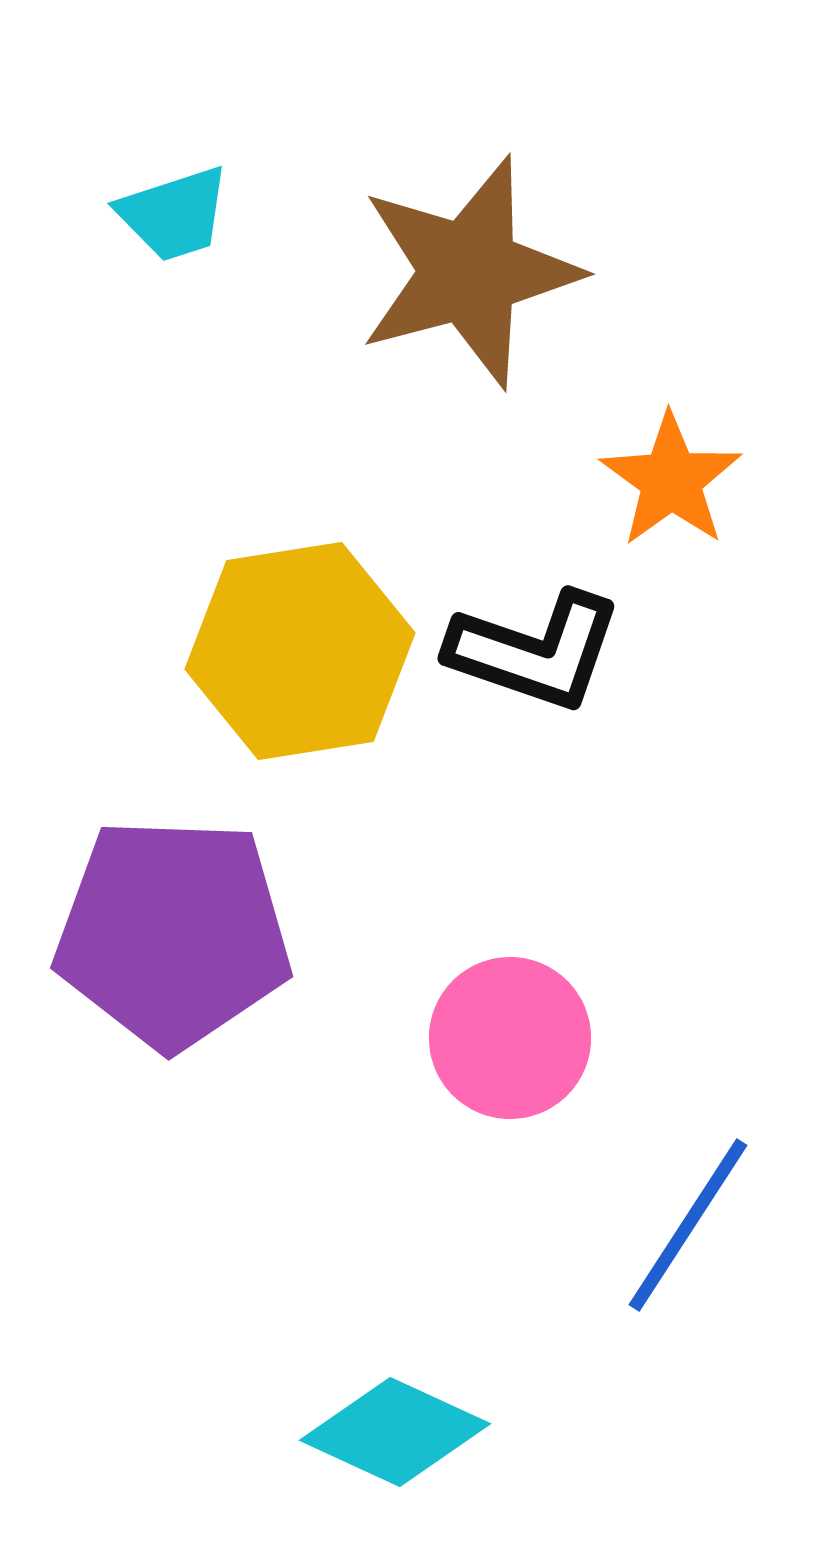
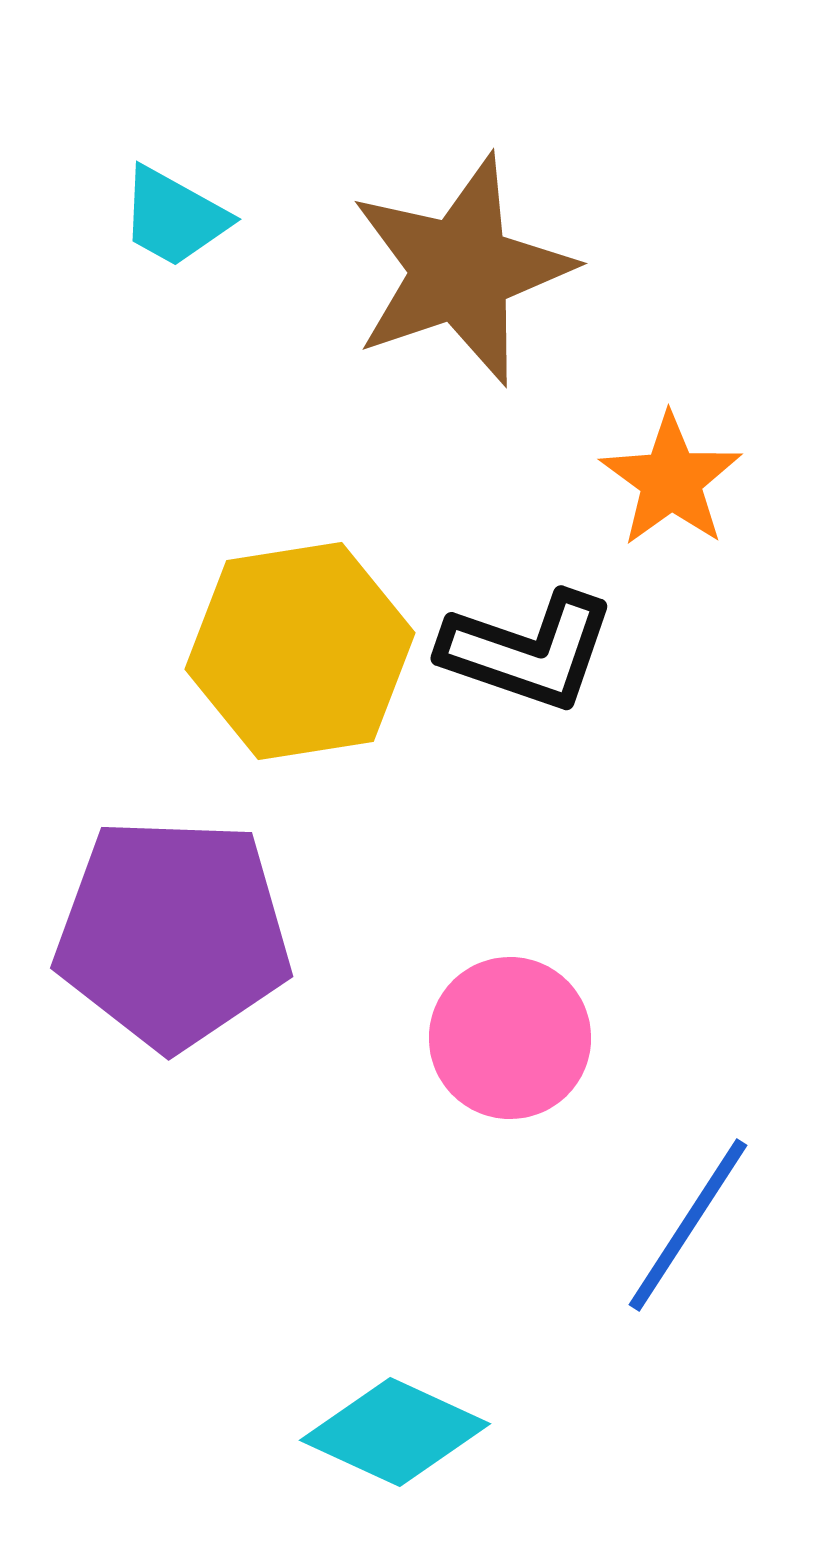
cyan trapezoid: moved 3 px down; rotated 47 degrees clockwise
brown star: moved 8 px left, 2 px up; rotated 4 degrees counterclockwise
black L-shape: moved 7 px left
